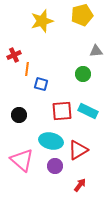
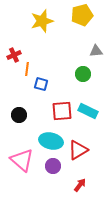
purple circle: moved 2 px left
